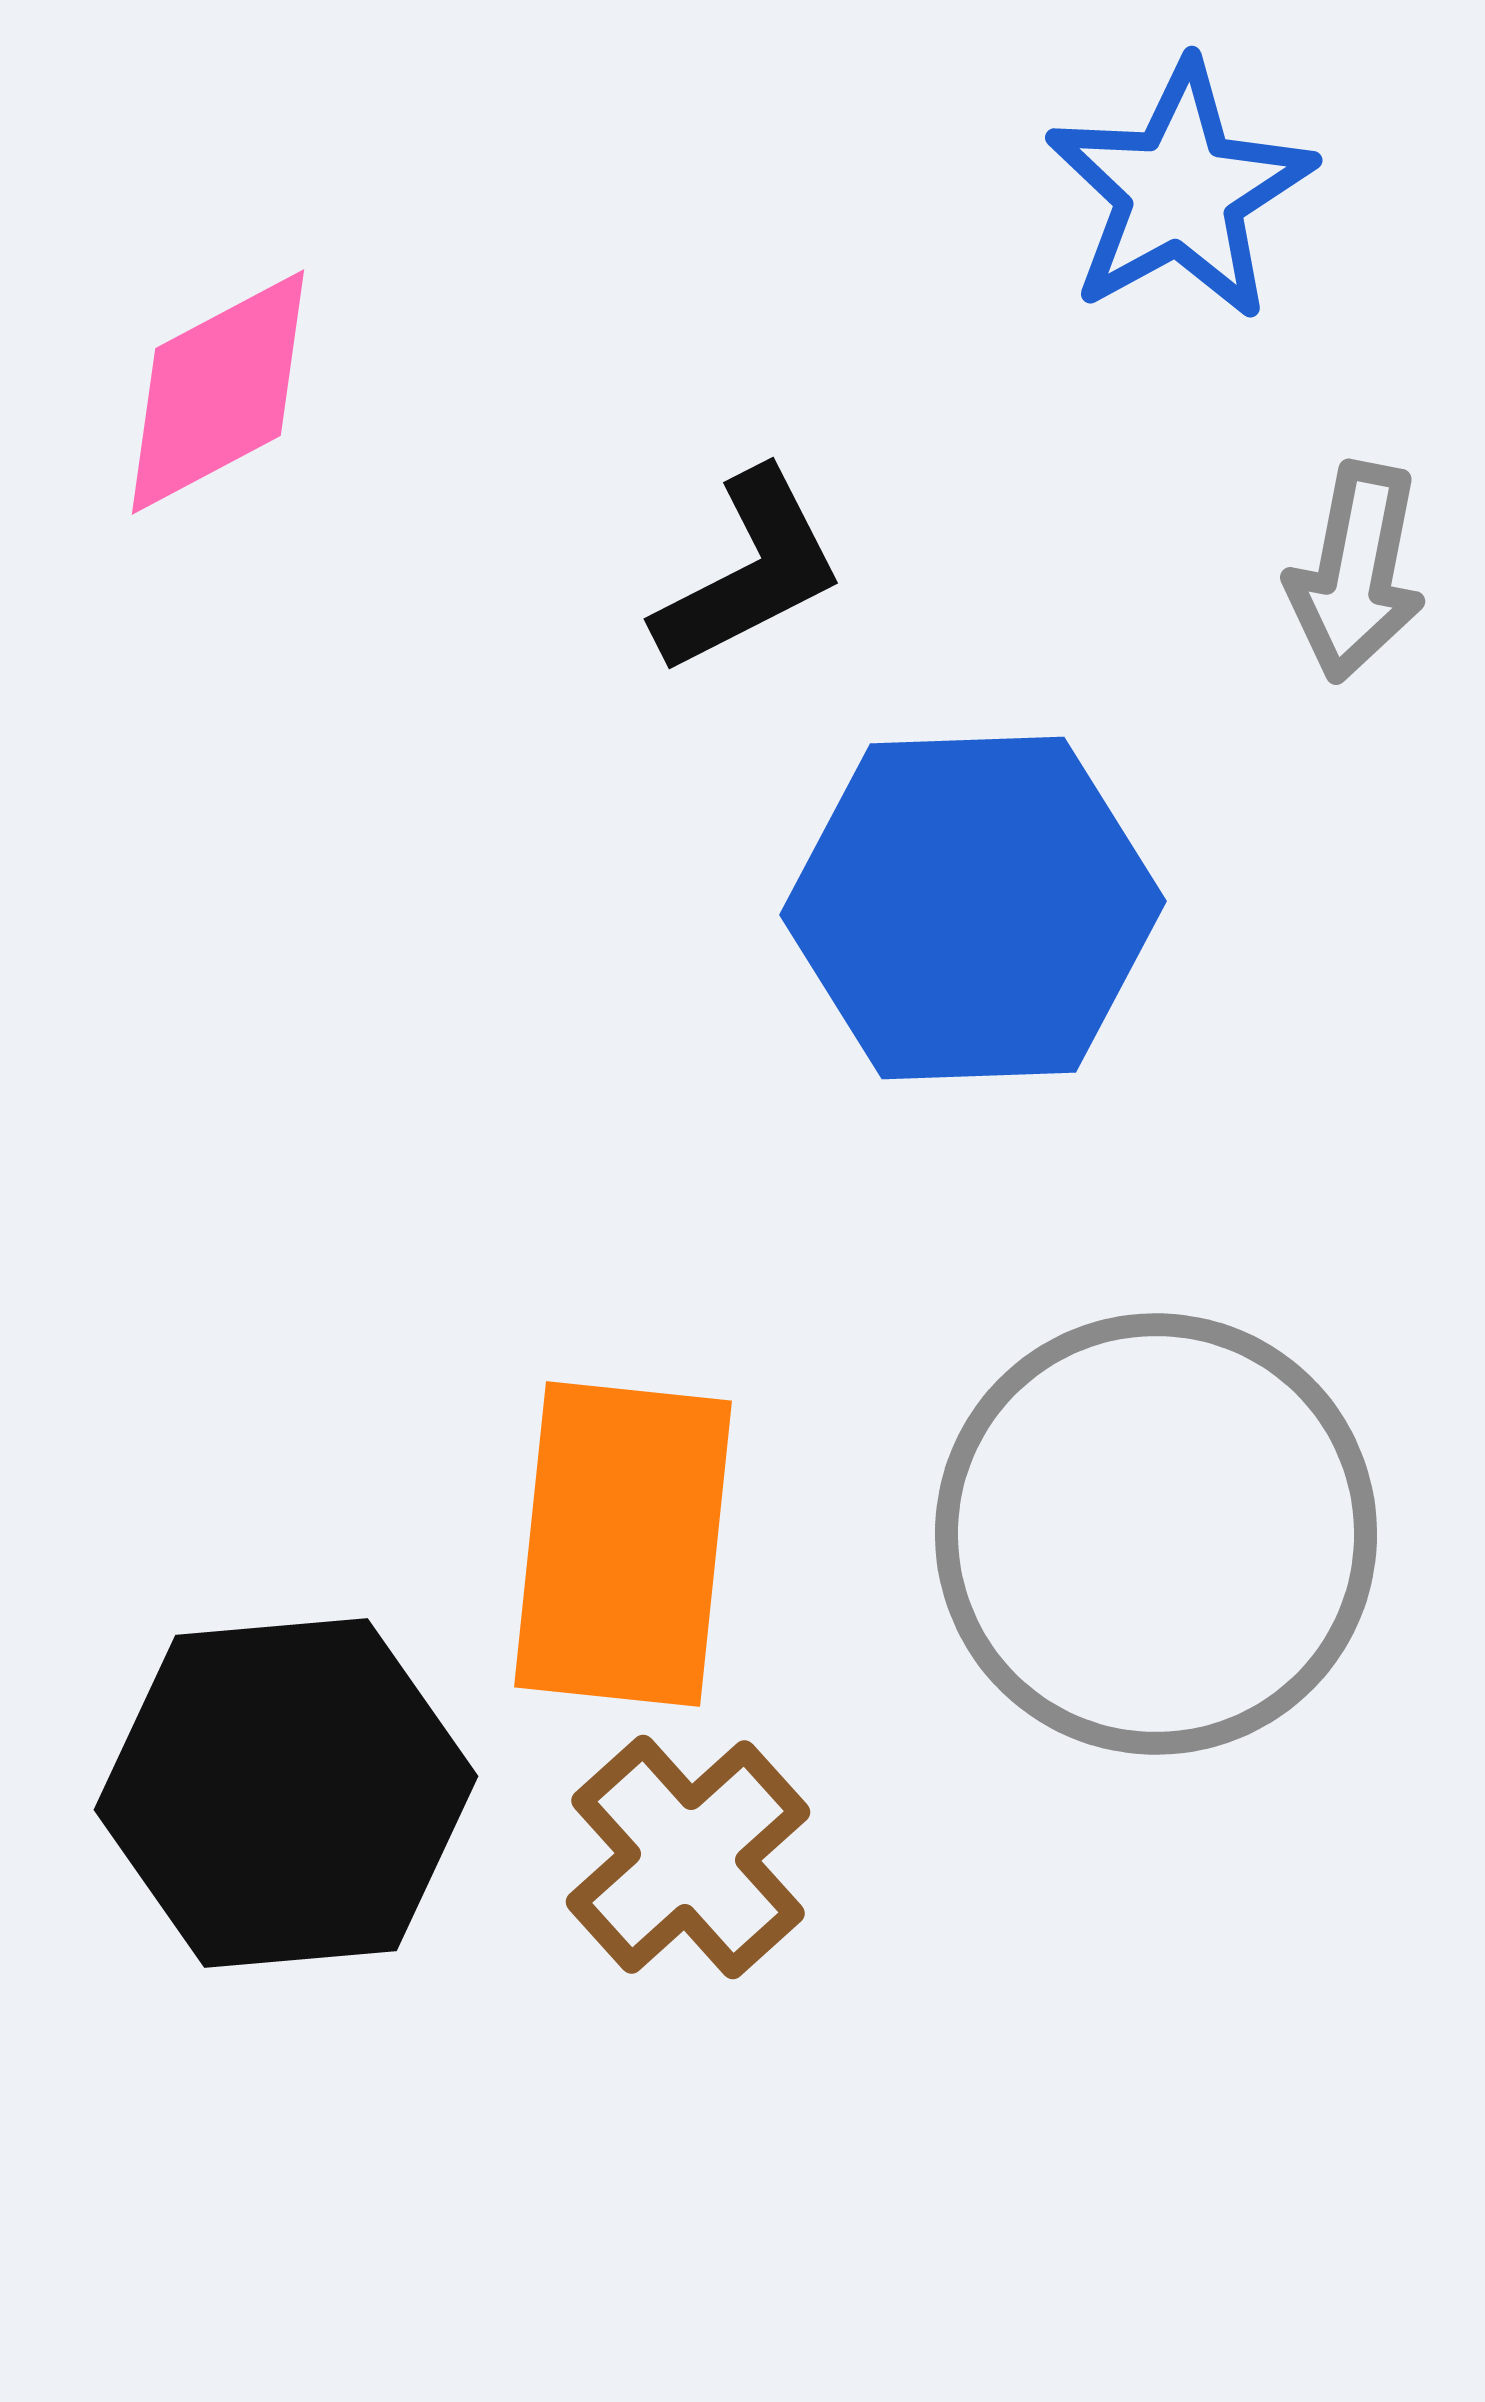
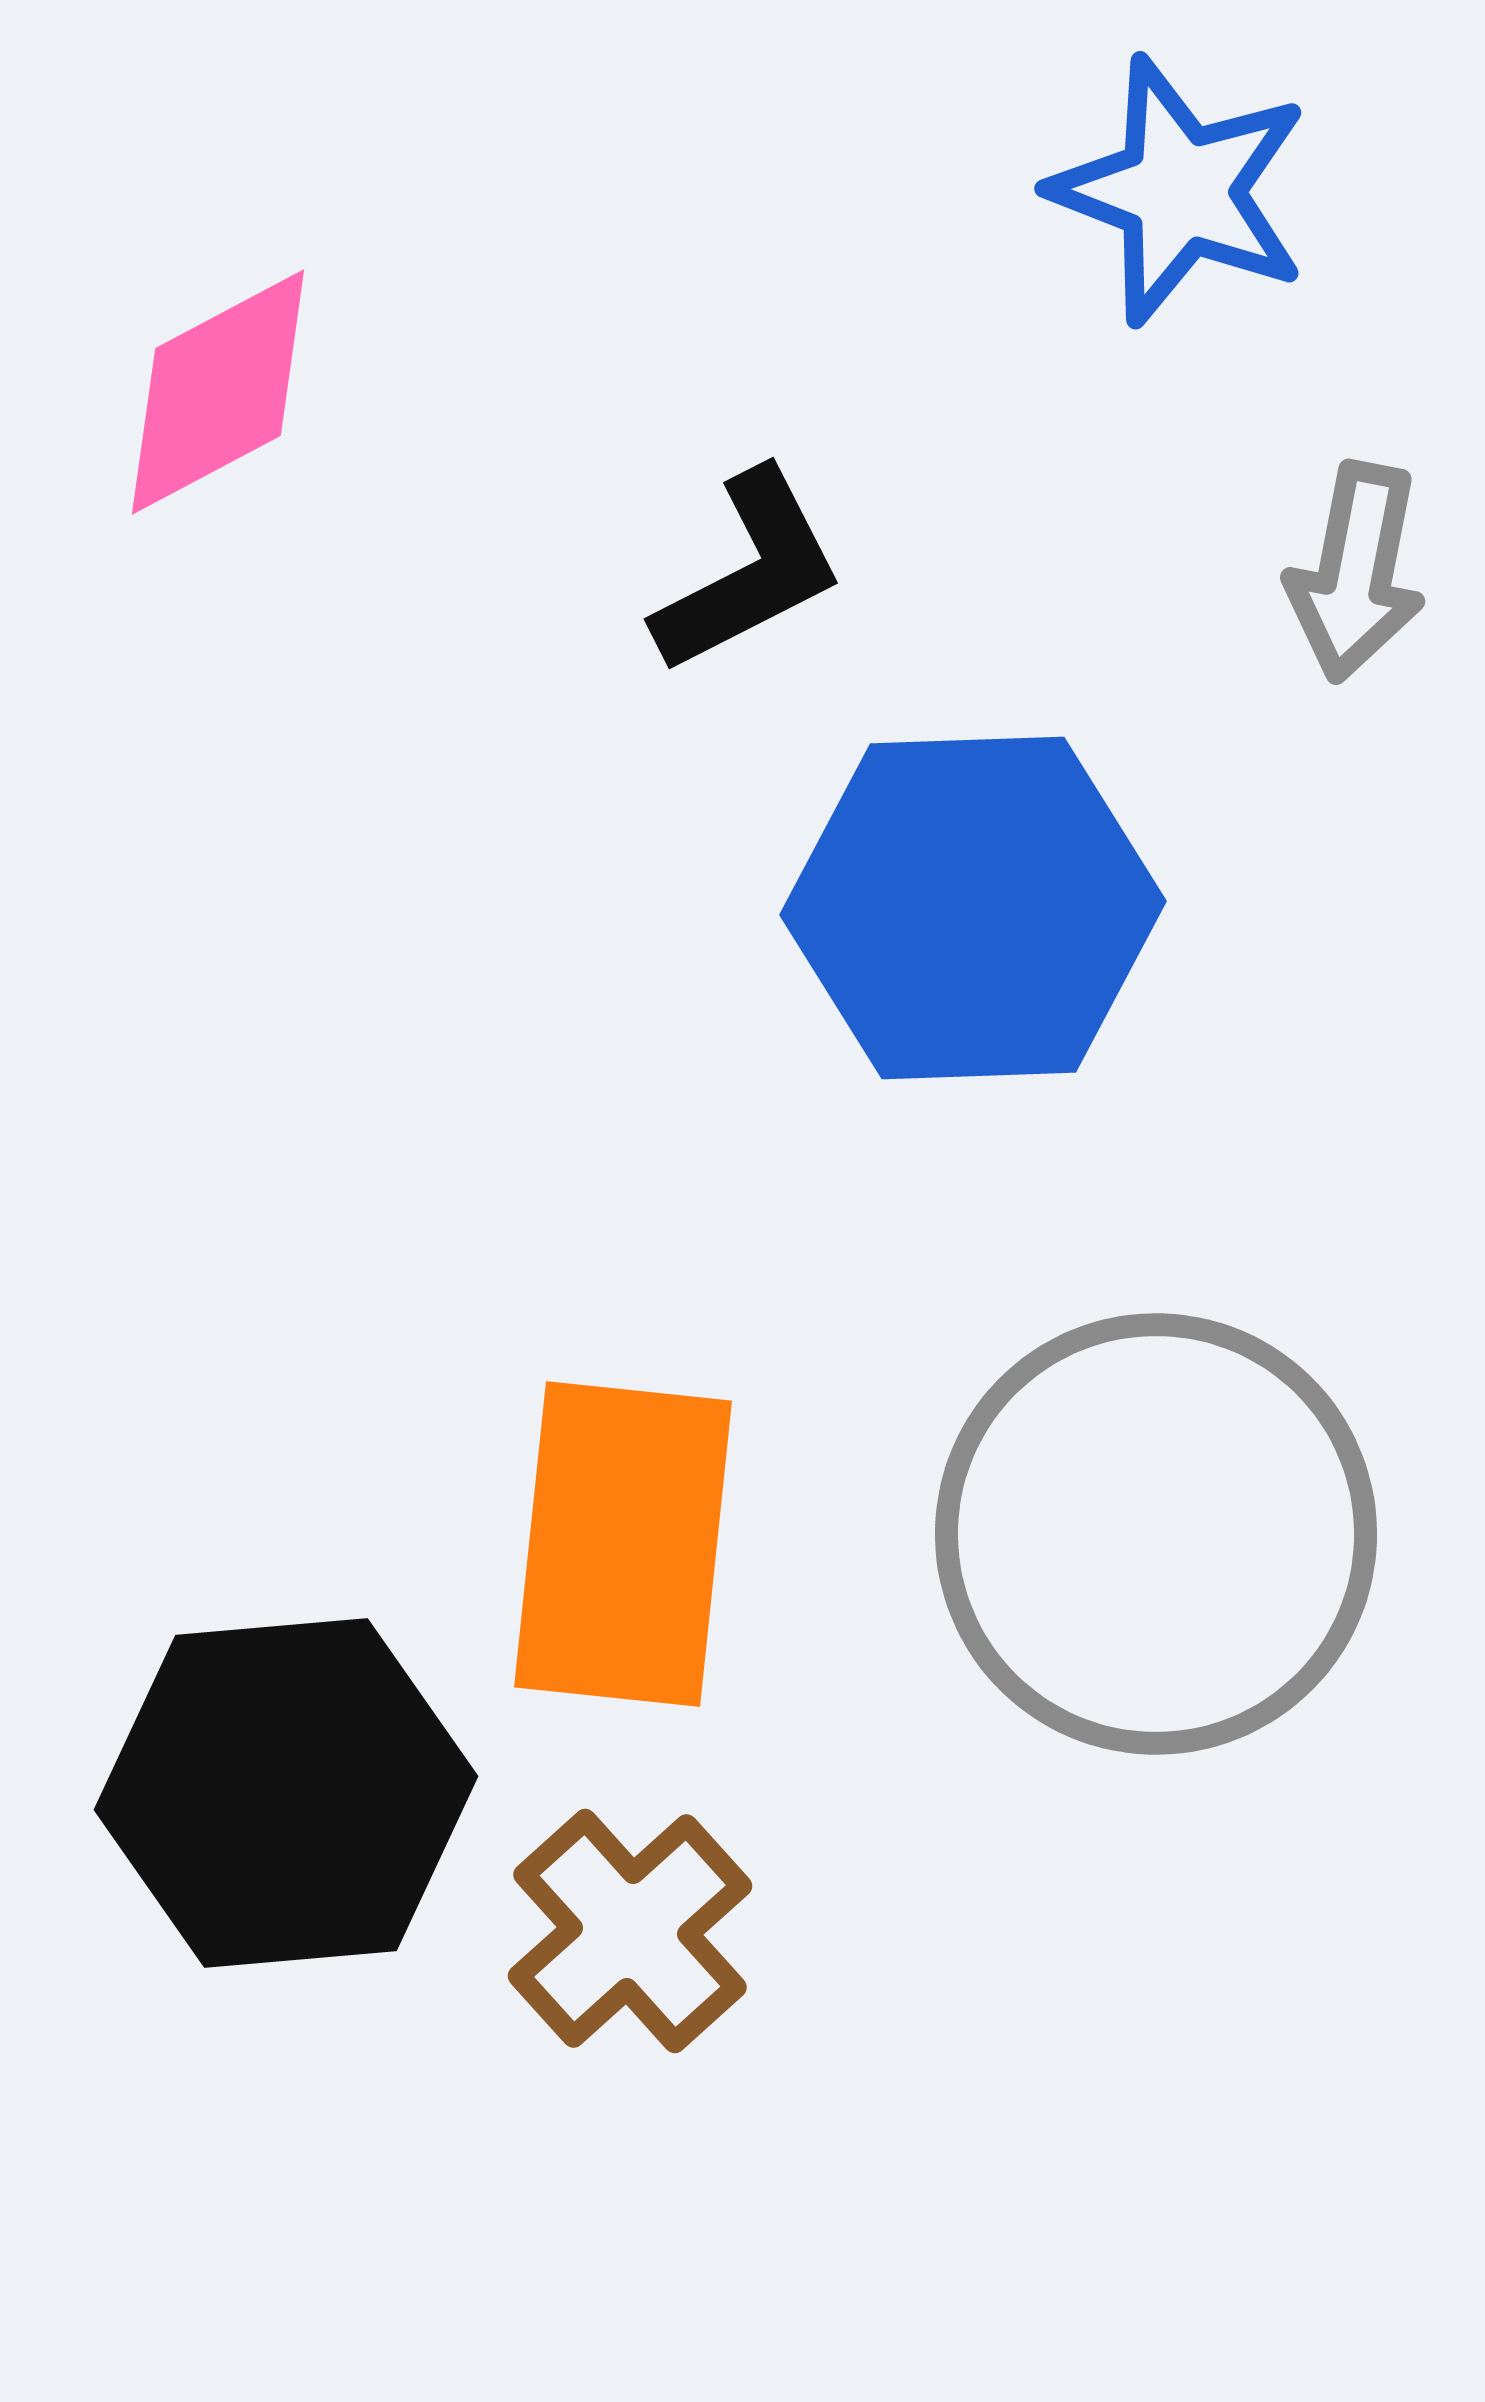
blue star: rotated 22 degrees counterclockwise
brown cross: moved 58 px left, 74 px down
